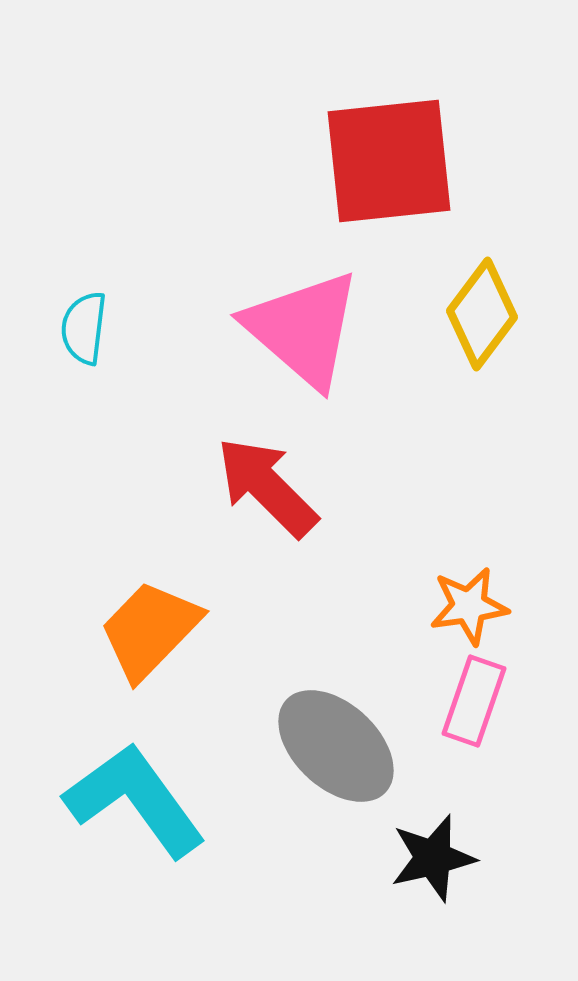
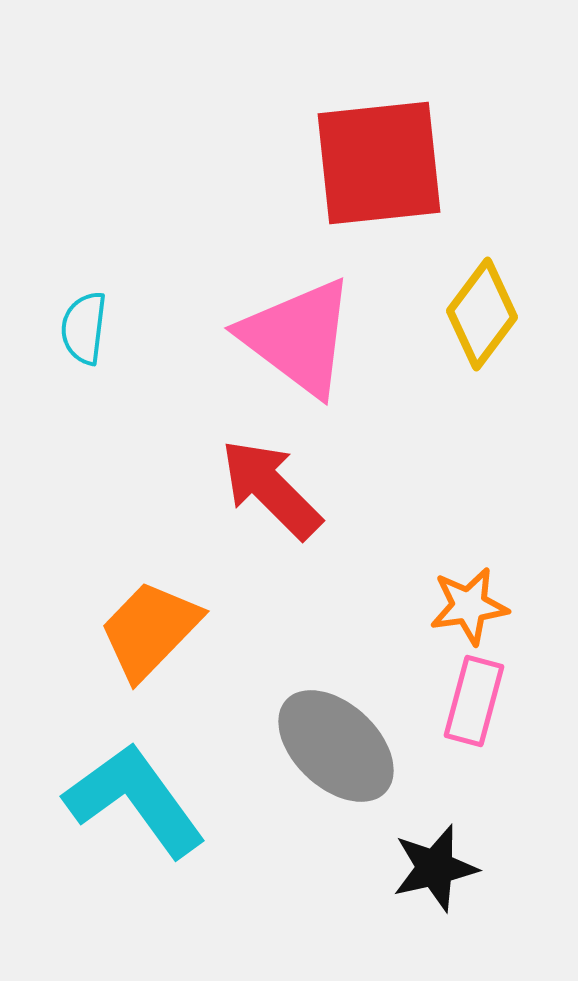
red square: moved 10 px left, 2 px down
pink triangle: moved 5 px left, 8 px down; rotated 4 degrees counterclockwise
red arrow: moved 4 px right, 2 px down
pink rectangle: rotated 4 degrees counterclockwise
black star: moved 2 px right, 10 px down
